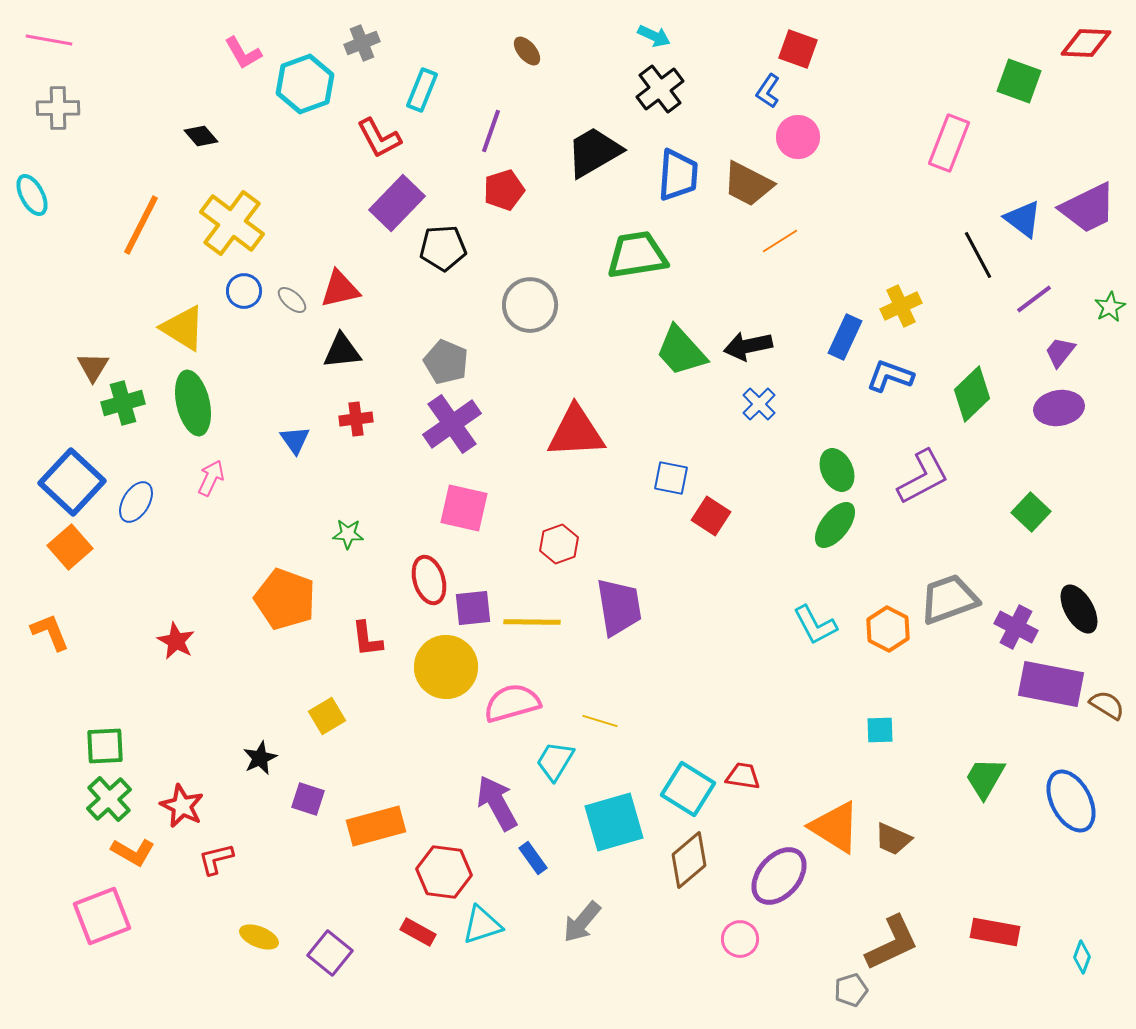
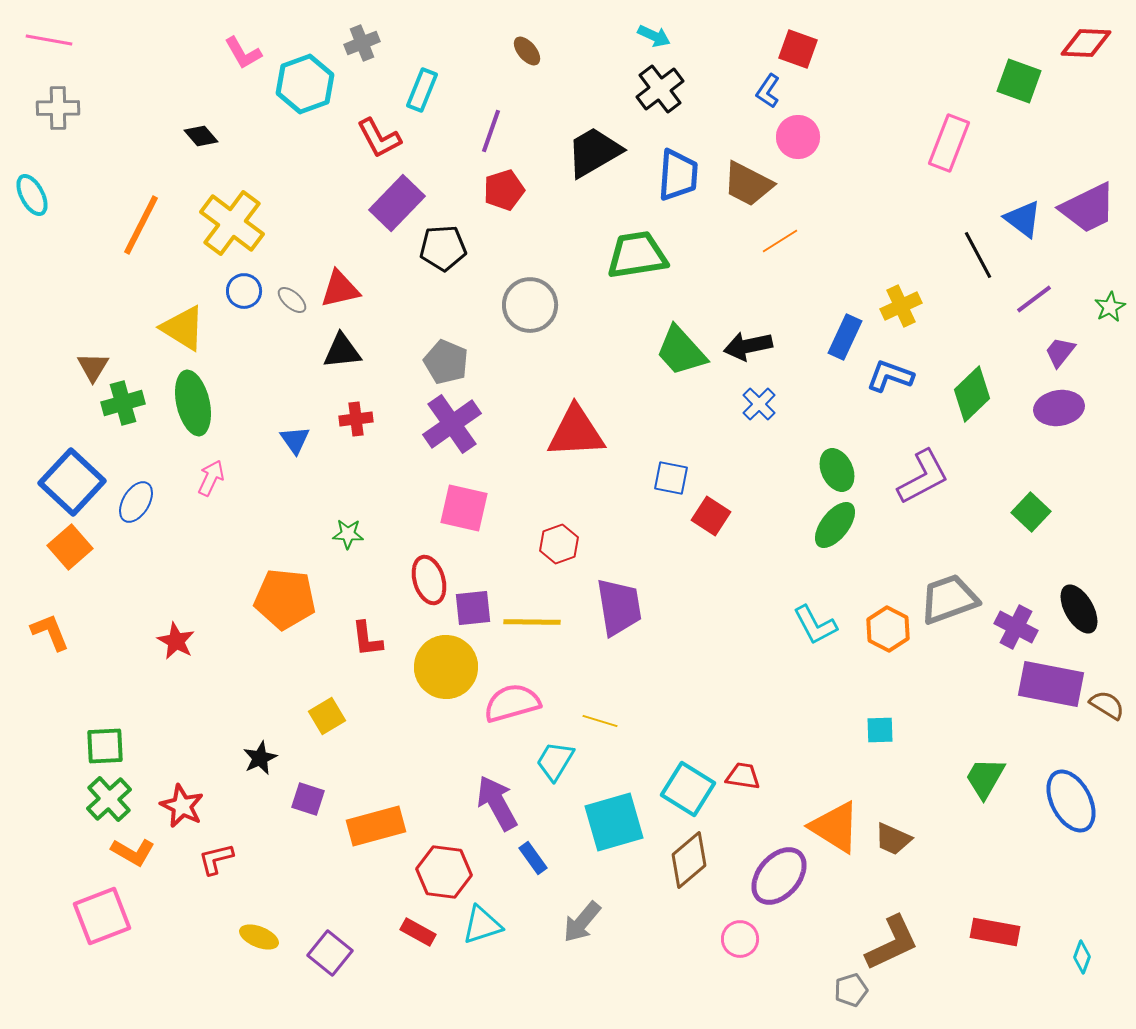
orange pentagon at (285, 599): rotated 14 degrees counterclockwise
